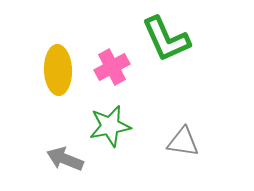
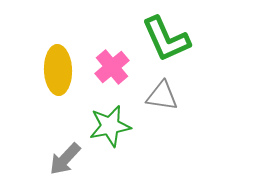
pink cross: rotated 12 degrees counterclockwise
gray triangle: moved 21 px left, 46 px up
gray arrow: rotated 69 degrees counterclockwise
